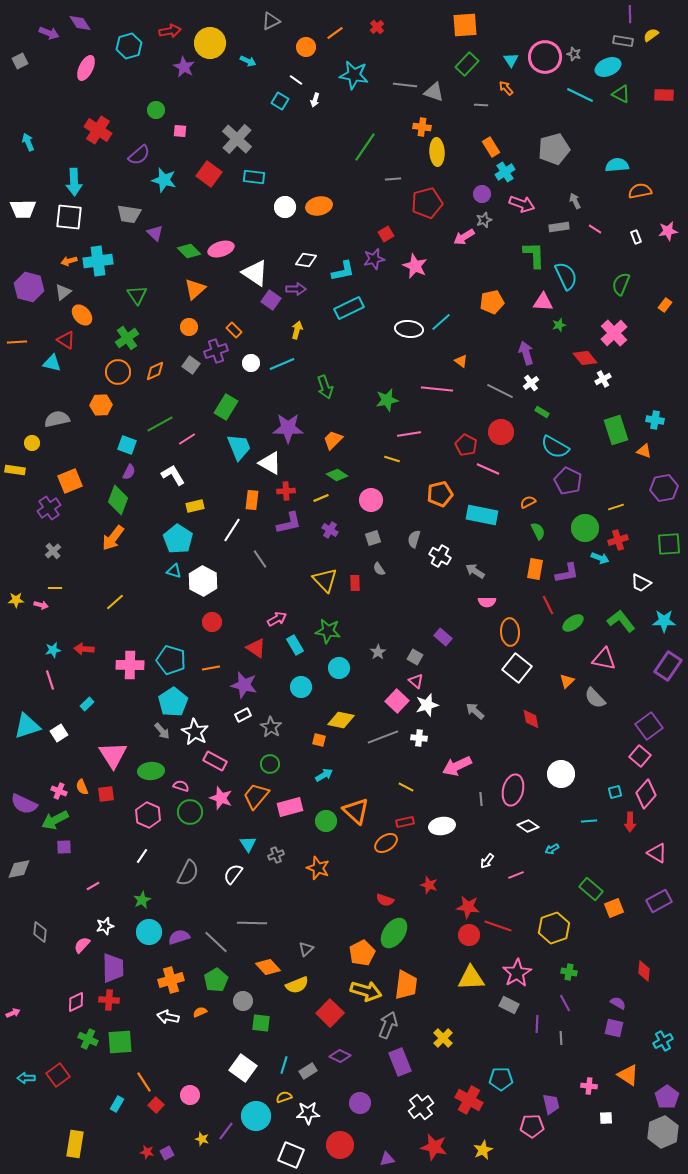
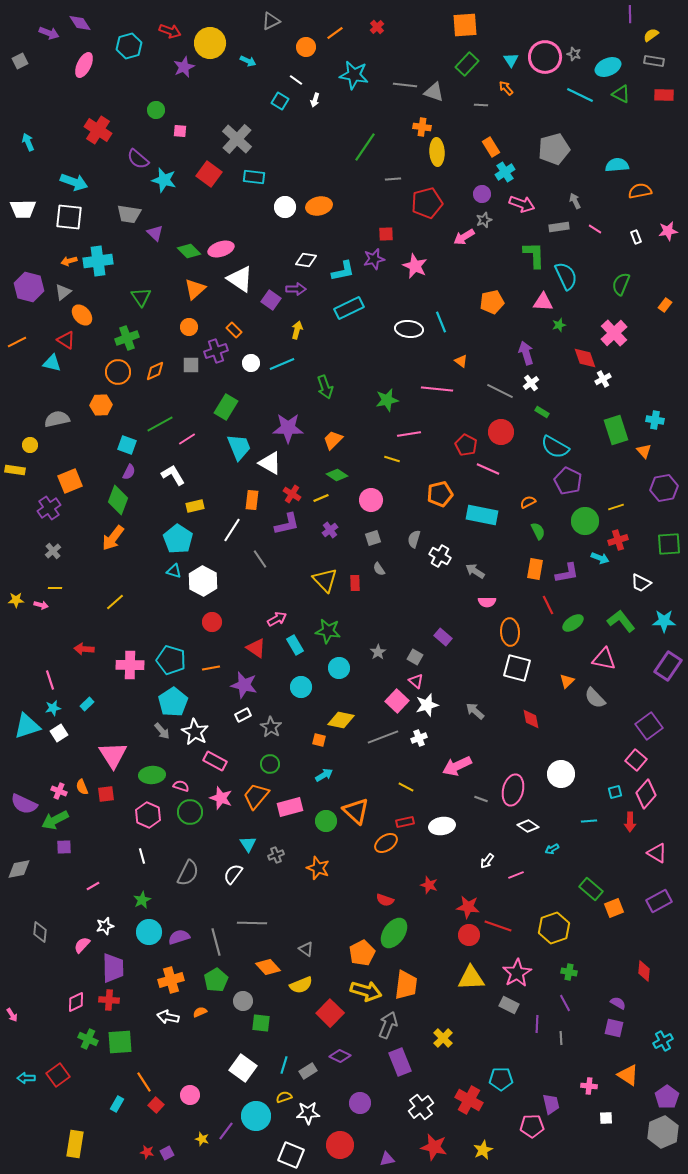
red arrow at (170, 31): rotated 30 degrees clockwise
gray rectangle at (623, 41): moved 31 px right, 20 px down
purple star at (184, 67): rotated 20 degrees clockwise
pink ellipse at (86, 68): moved 2 px left, 3 px up
purple semicircle at (139, 155): moved 1 px left, 4 px down; rotated 80 degrees clockwise
cyan arrow at (74, 182): rotated 68 degrees counterclockwise
red square at (386, 234): rotated 28 degrees clockwise
white triangle at (255, 273): moved 15 px left, 6 px down
green triangle at (137, 295): moved 4 px right, 2 px down
cyan line at (441, 322): rotated 70 degrees counterclockwise
green cross at (127, 338): rotated 15 degrees clockwise
orange line at (17, 342): rotated 24 degrees counterclockwise
red diamond at (585, 358): rotated 20 degrees clockwise
gray square at (191, 365): rotated 36 degrees counterclockwise
yellow circle at (32, 443): moved 2 px left, 2 px down
orange triangle at (644, 451): rotated 28 degrees clockwise
red cross at (286, 491): moved 6 px right, 3 px down; rotated 36 degrees clockwise
purple L-shape at (289, 523): moved 2 px left, 1 px down
green circle at (585, 528): moved 7 px up
purple cross at (330, 530): rotated 21 degrees clockwise
cyan star at (53, 650): moved 58 px down
white square at (517, 668): rotated 24 degrees counterclockwise
white cross at (419, 738): rotated 28 degrees counterclockwise
pink square at (640, 756): moved 4 px left, 4 px down
green ellipse at (151, 771): moved 1 px right, 4 px down
gray line at (481, 799): rotated 64 degrees counterclockwise
white line at (142, 856): rotated 49 degrees counterclockwise
gray line at (216, 942): rotated 32 degrees clockwise
gray triangle at (306, 949): rotated 42 degrees counterclockwise
yellow semicircle at (297, 985): moved 4 px right
pink arrow at (13, 1013): moved 1 px left, 2 px down; rotated 80 degrees clockwise
